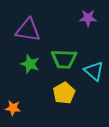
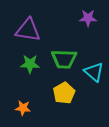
green star: rotated 18 degrees counterclockwise
cyan triangle: moved 1 px down
orange star: moved 10 px right
